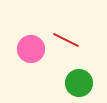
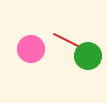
green circle: moved 9 px right, 27 px up
